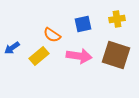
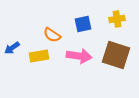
yellow rectangle: rotated 30 degrees clockwise
